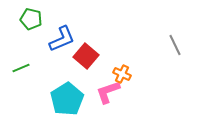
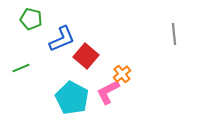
gray line: moved 1 px left, 11 px up; rotated 20 degrees clockwise
orange cross: rotated 24 degrees clockwise
pink L-shape: rotated 8 degrees counterclockwise
cyan pentagon: moved 5 px right, 1 px up; rotated 12 degrees counterclockwise
